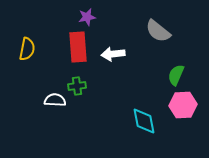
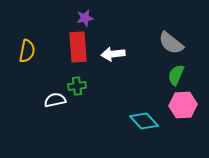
purple star: moved 2 px left, 1 px down
gray semicircle: moved 13 px right, 12 px down
yellow semicircle: moved 2 px down
white semicircle: rotated 15 degrees counterclockwise
cyan diamond: rotated 32 degrees counterclockwise
